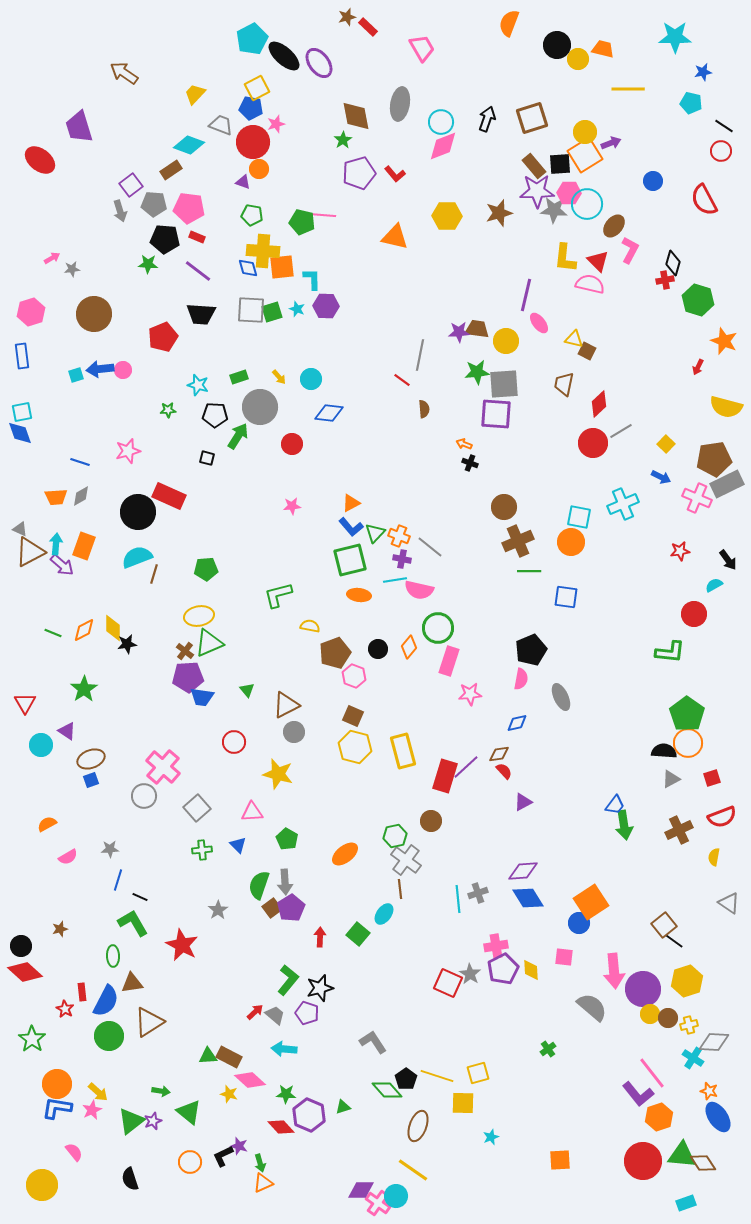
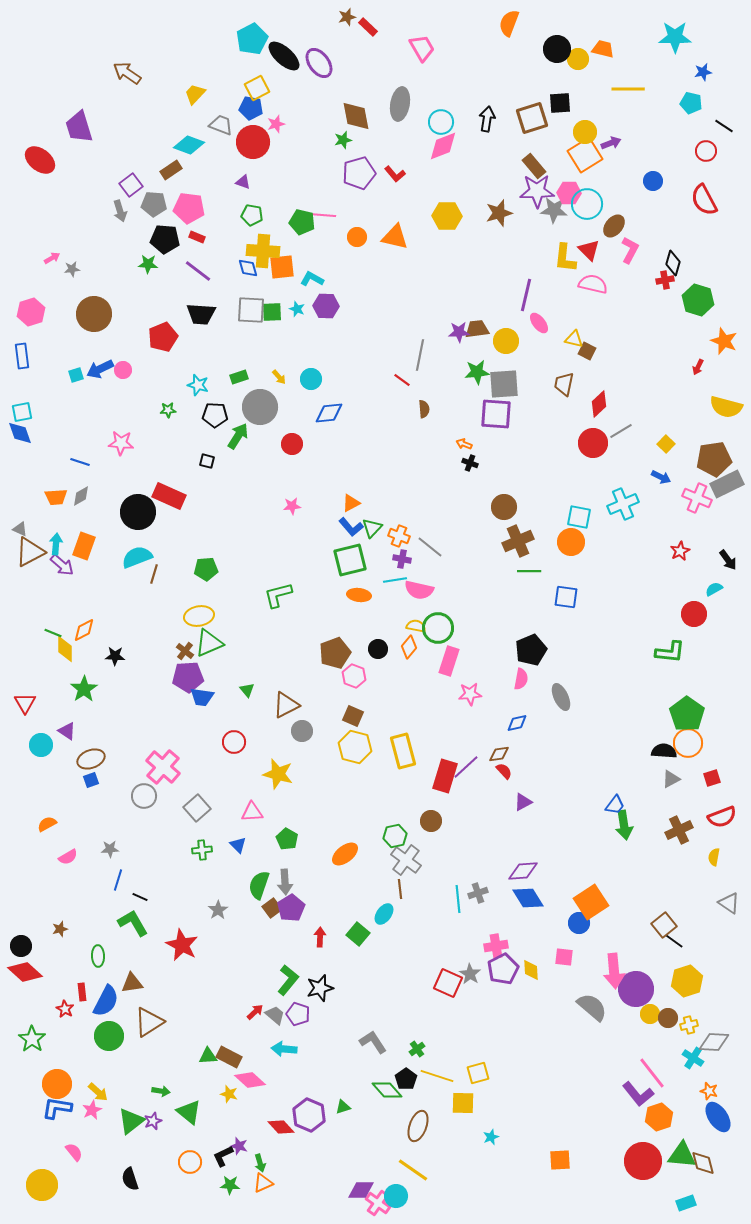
black circle at (557, 45): moved 4 px down
brown arrow at (124, 73): moved 3 px right
black arrow at (487, 119): rotated 10 degrees counterclockwise
green star at (343, 140): rotated 18 degrees clockwise
red circle at (721, 151): moved 15 px left
black square at (560, 164): moved 61 px up
orange circle at (259, 169): moved 98 px right, 68 px down
red triangle at (598, 261): moved 9 px left, 11 px up
cyan L-shape at (312, 279): rotated 60 degrees counterclockwise
pink semicircle at (590, 284): moved 3 px right
green square at (272, 312): rotated 15 degrees clockwise
brown trapezoid at (477, 329): rotated 15 degrees counterclockwise
blue arrow at (100, 369): rotated 20 degrees counterclockwise
blue diamond at (329, 413): rotated 12 degrees counterclockwise
pink star at (128, 451): moved 7 px left, 8 px up; rotated 20 degrees clockwise
black square at (207, 458): moved 3 px down
green triangle at (375, 533): moved 3 px left, 5 px up
red star at (680, 551): rotated 18 degrees counterclockwise
cyan semicircle at (714, 585): moved 4 px down
yellow semicircle at (310, 626): moved 106 px right
yellow diamond at (113, 628): moved 48 px left, 21 px down
black star at (127, 644): moved 12 px left, 12 px down; rotated 12 degrees clockwise
gray circle at (294, 732): moved 8 px right, 1 px up
green ellipse at (113, 956): moved 15 px left
purple circle at (643, 989): moved 7 px left
purple pentagon at (307, 1013): moved 9 px left, 1 px down
green cross at (548, 1049): moved 131 px left
green star at (286, 1094): moved 56 px left, 91 px down
brown diamond at (703, 1163): rotated 20 degrees clockwise
